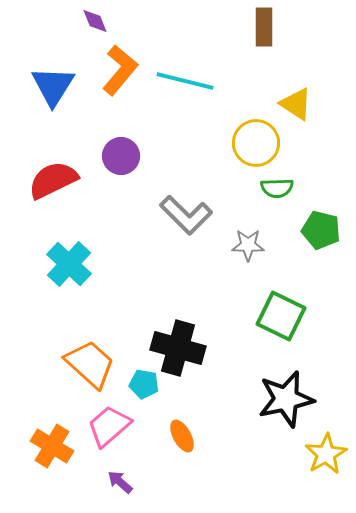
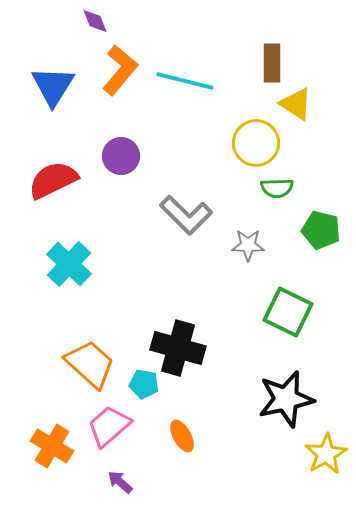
brown rectangle: moved 8 px right, 36 px down
green square: moved 7 px right, 4 px up
